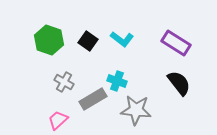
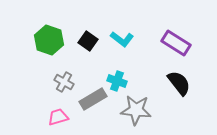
pink trapezoid: moved 3 px up; rotated 25 degrees clockwise
